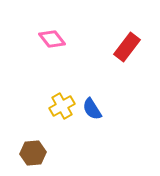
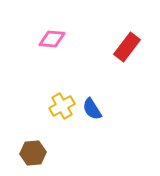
pink diamond: rotated 48 degrees counterclockwise
